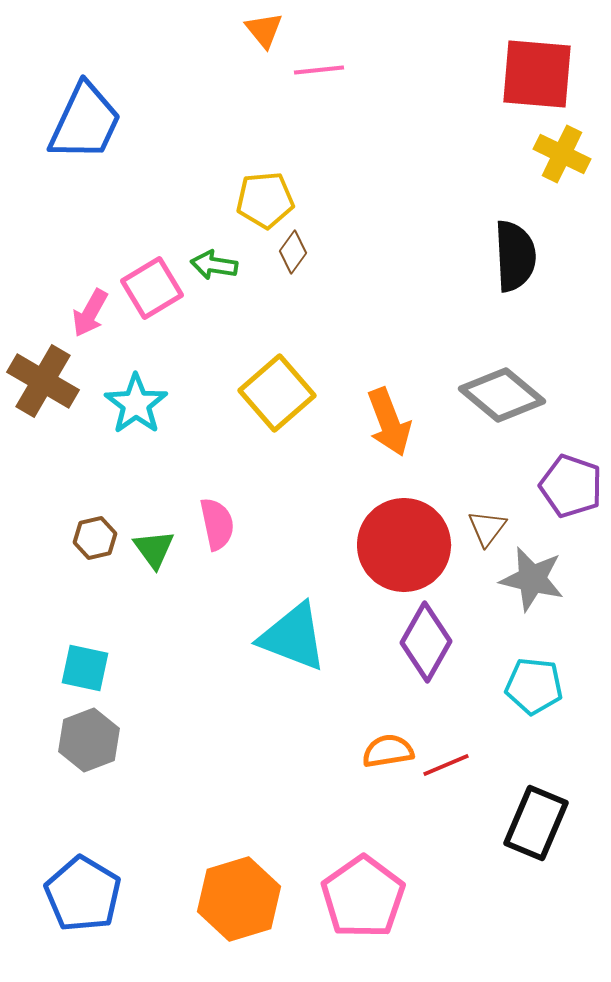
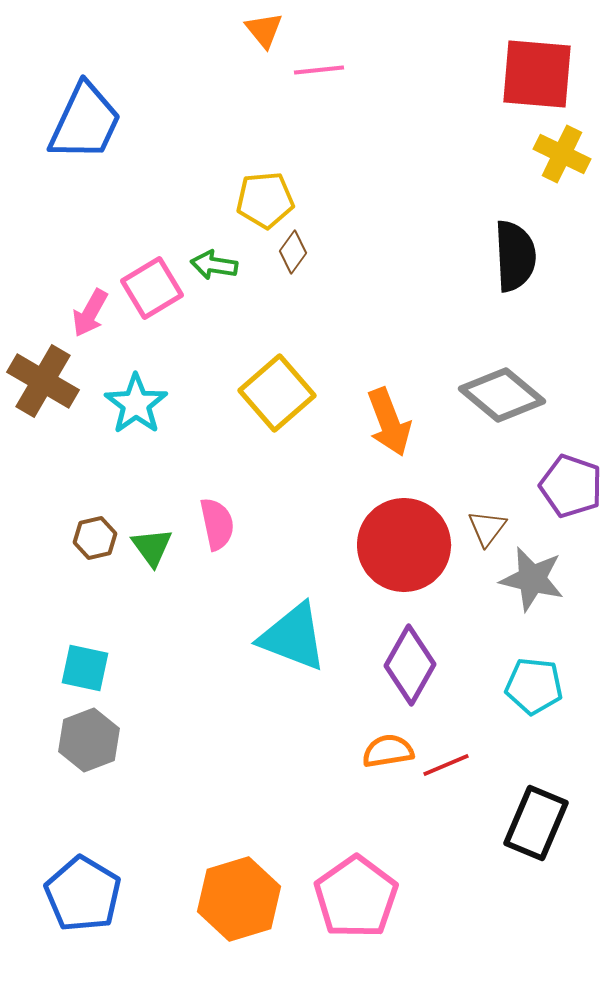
green triangle: moved 2 px left, 2 px up
purple diamond: moved 16 px left, 23 px down
pink pentagon: moved 7 px left
